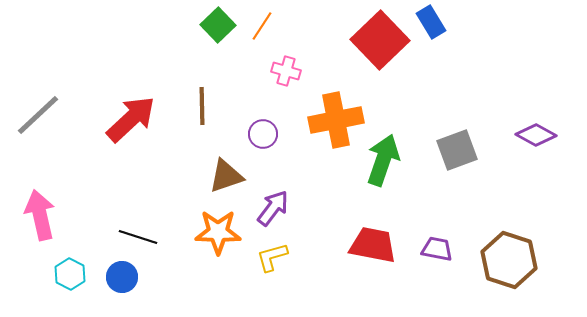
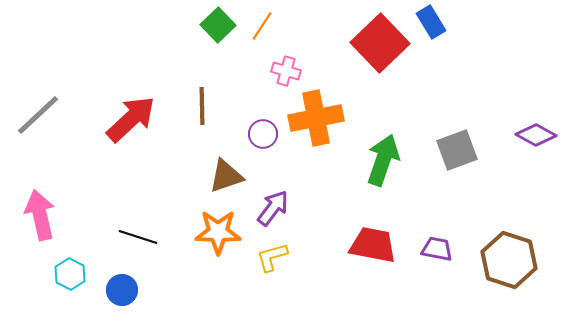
red square: moved 3 px down
orange cross: moved 20 px left, 2 px up
blue circle: moved 13 px down
